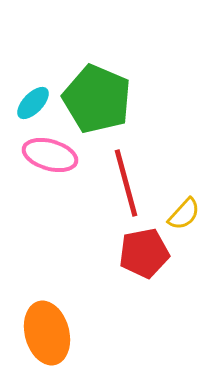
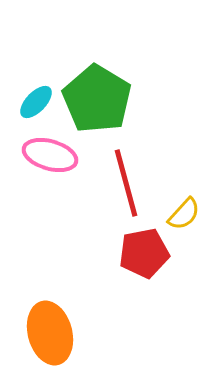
green pentagon: rotated 8 degrees clockwise
cyan ellipse: moved 3 px right, 1 px up
orange ellipse: moved 3 px right
